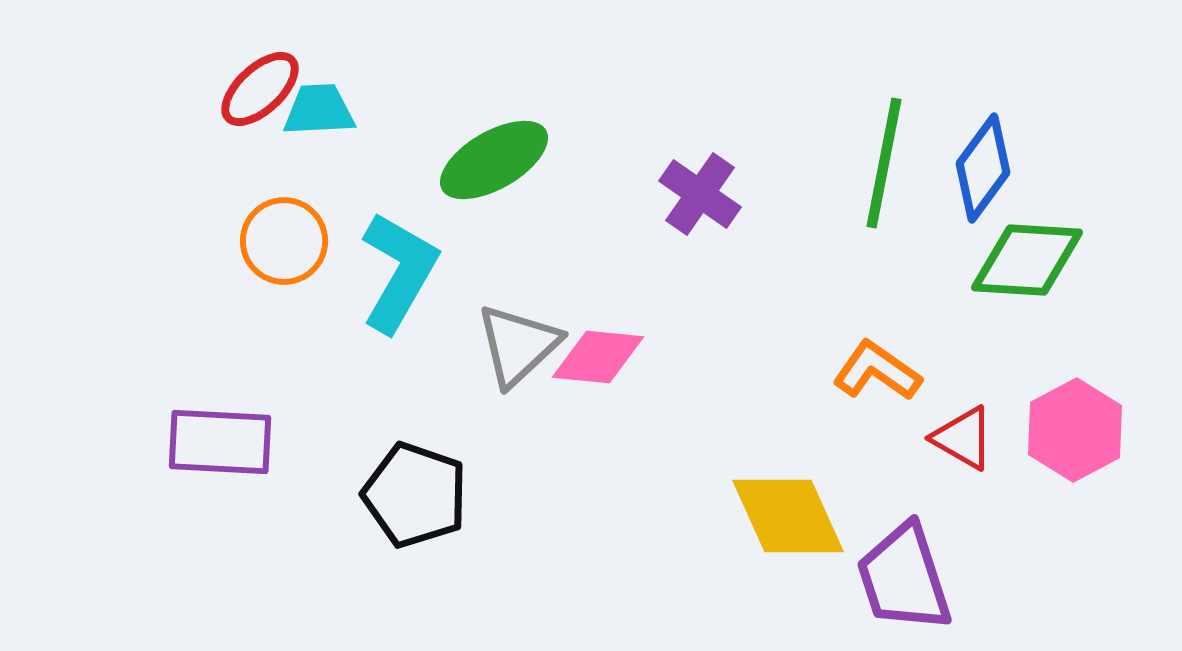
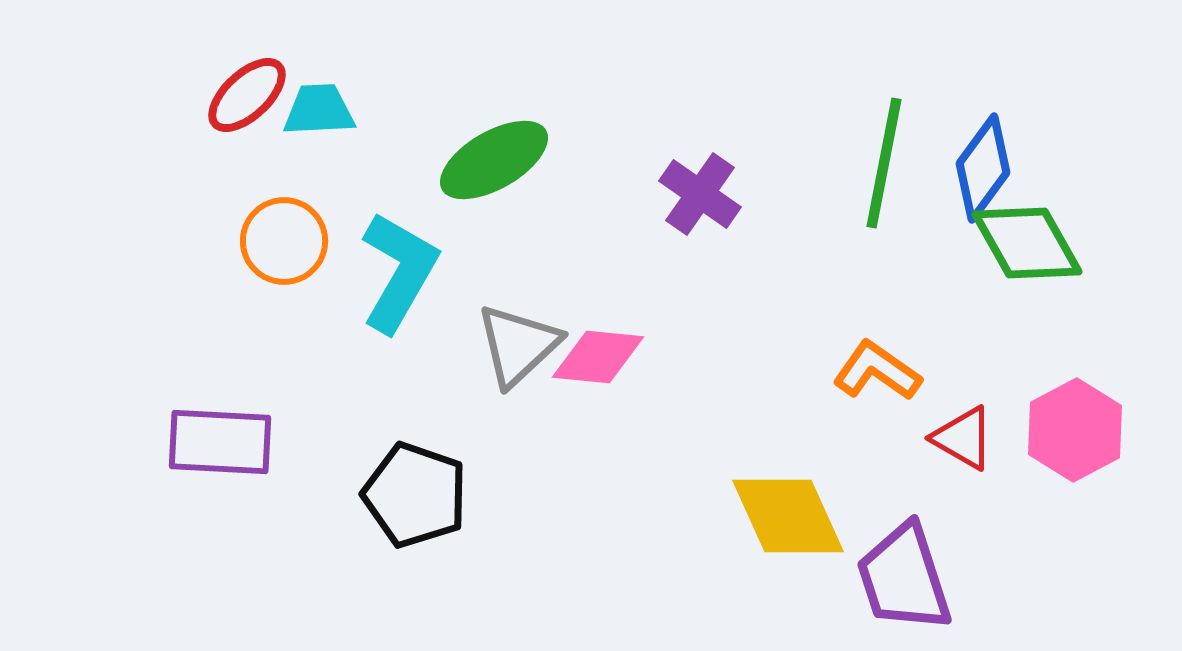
red ellipse: moved 13 px left, 6 px down
green diamond: moved 17 px up; rotated 57 degrees clockwise
